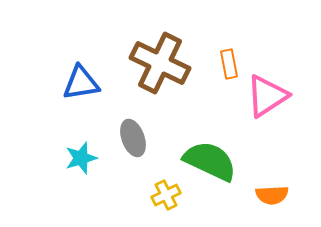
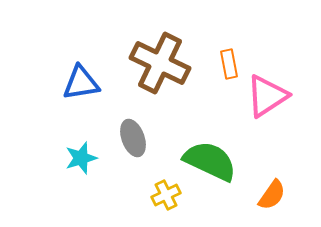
orange semicircle: rotated 52 degrees counterclockwise
